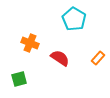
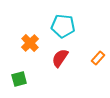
cyan pentagon: moved 11 px left, 7 px down; rotated 25 degrees counterclockwise
orange cross: rotated 24 degrees clockwise
red semicircle: rotated 90 degrees counterclockwise
